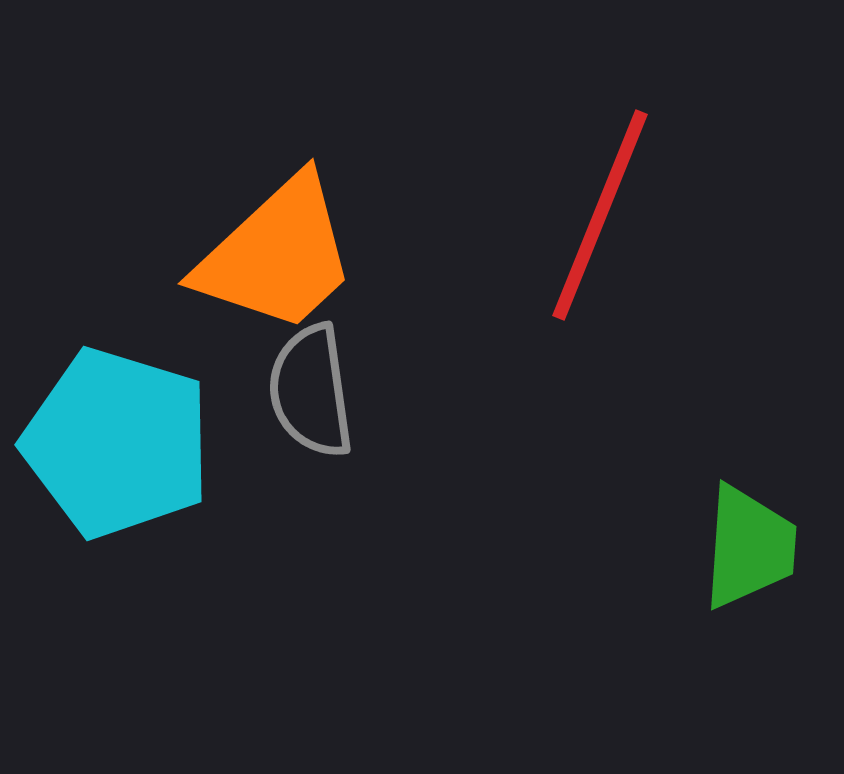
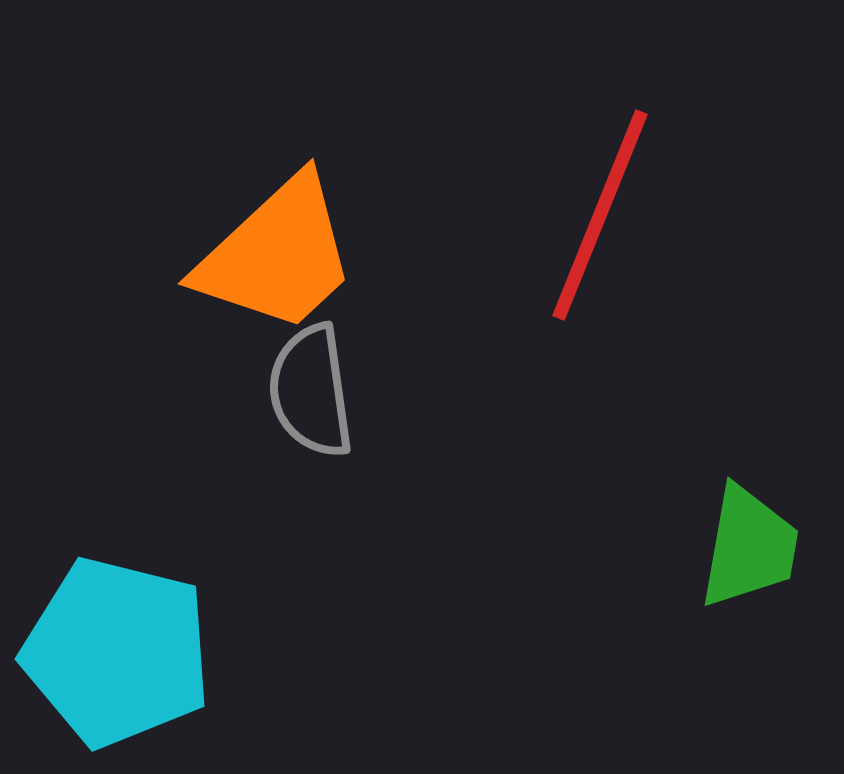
cyan pentagon: moved 209 px down; rotated 3 degrees counterclockwise
green trapezoid: rotated 6 degrees clockwise
